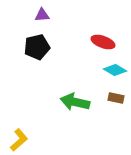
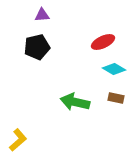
red ellipse: rotated 45 degrees counterclockwise
cyan diamond: moved 1 px left, 1 px up
yellow L-shape: moved 1 px left
